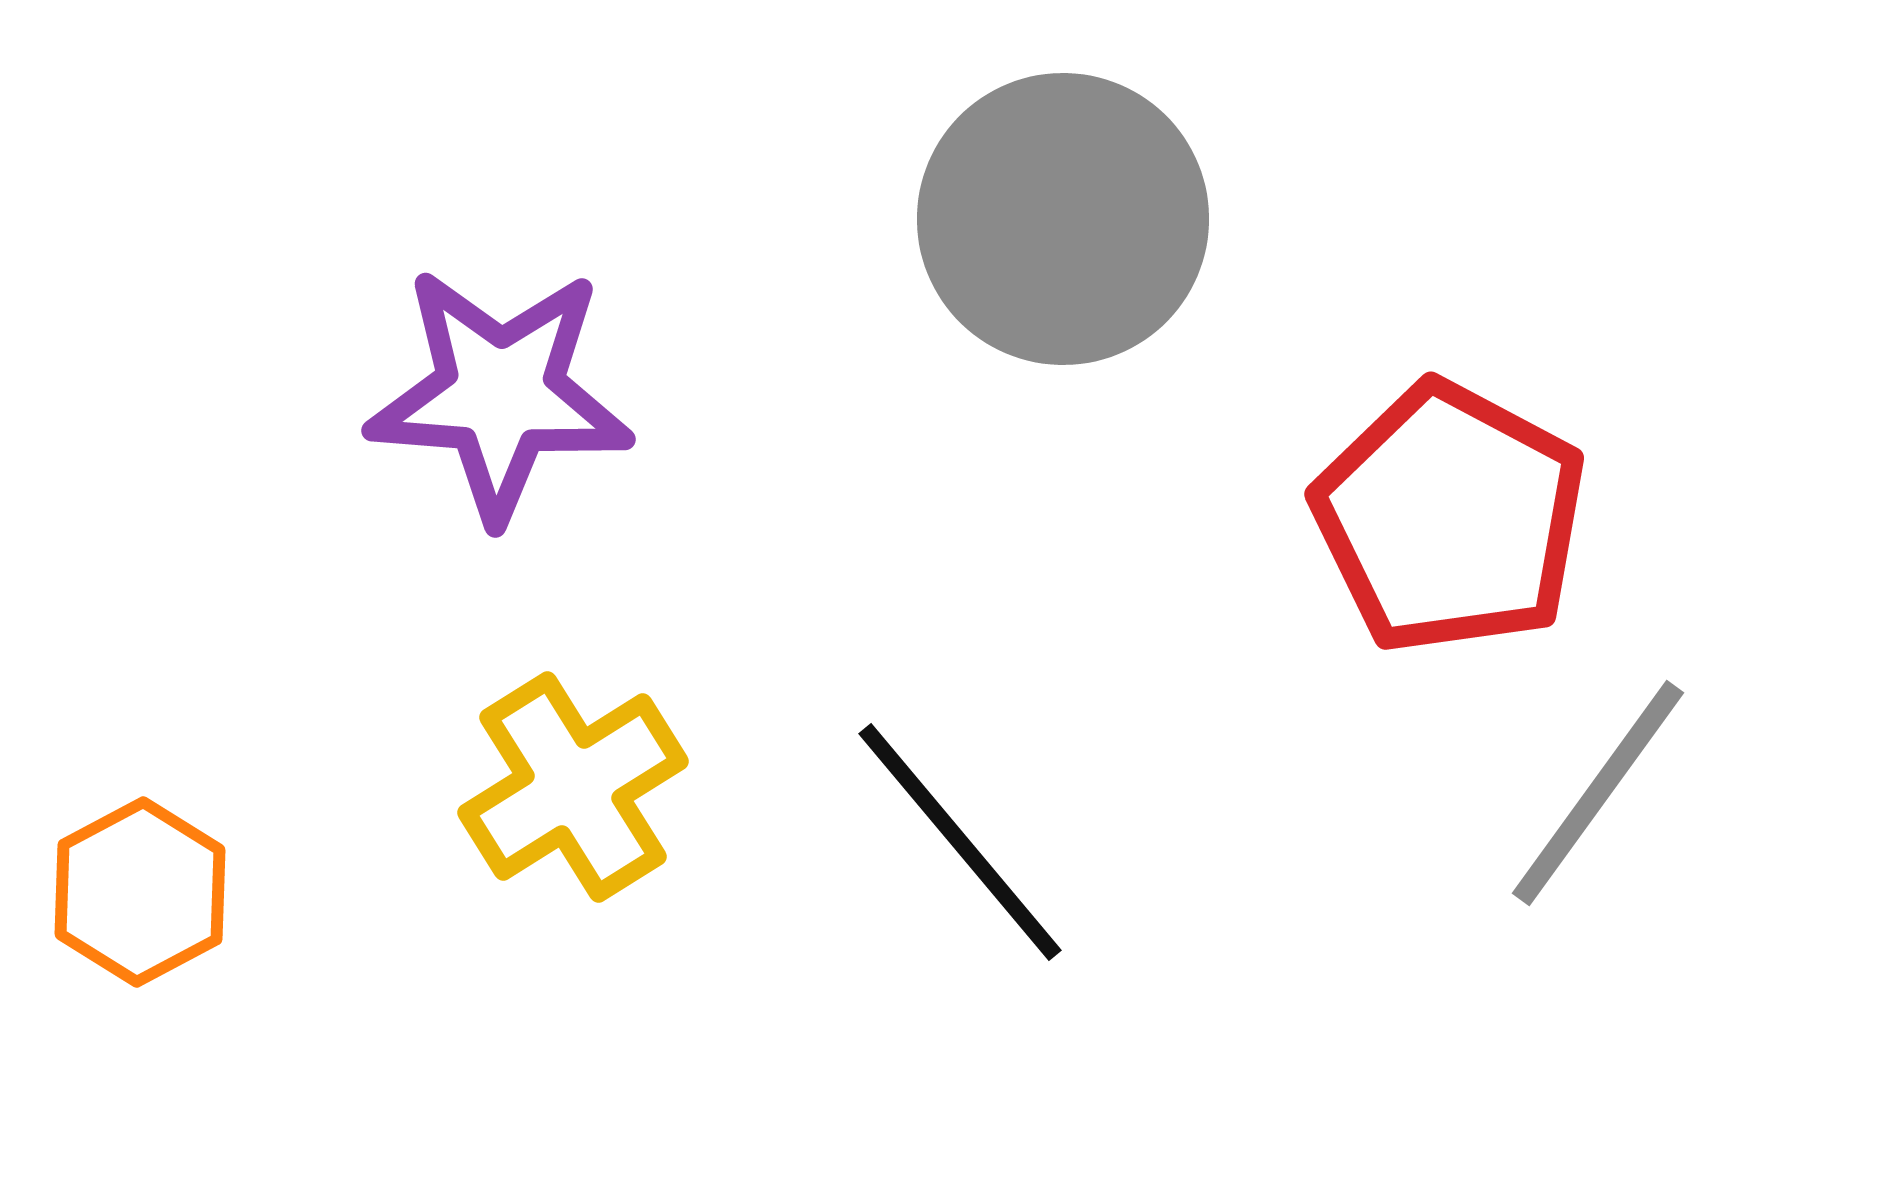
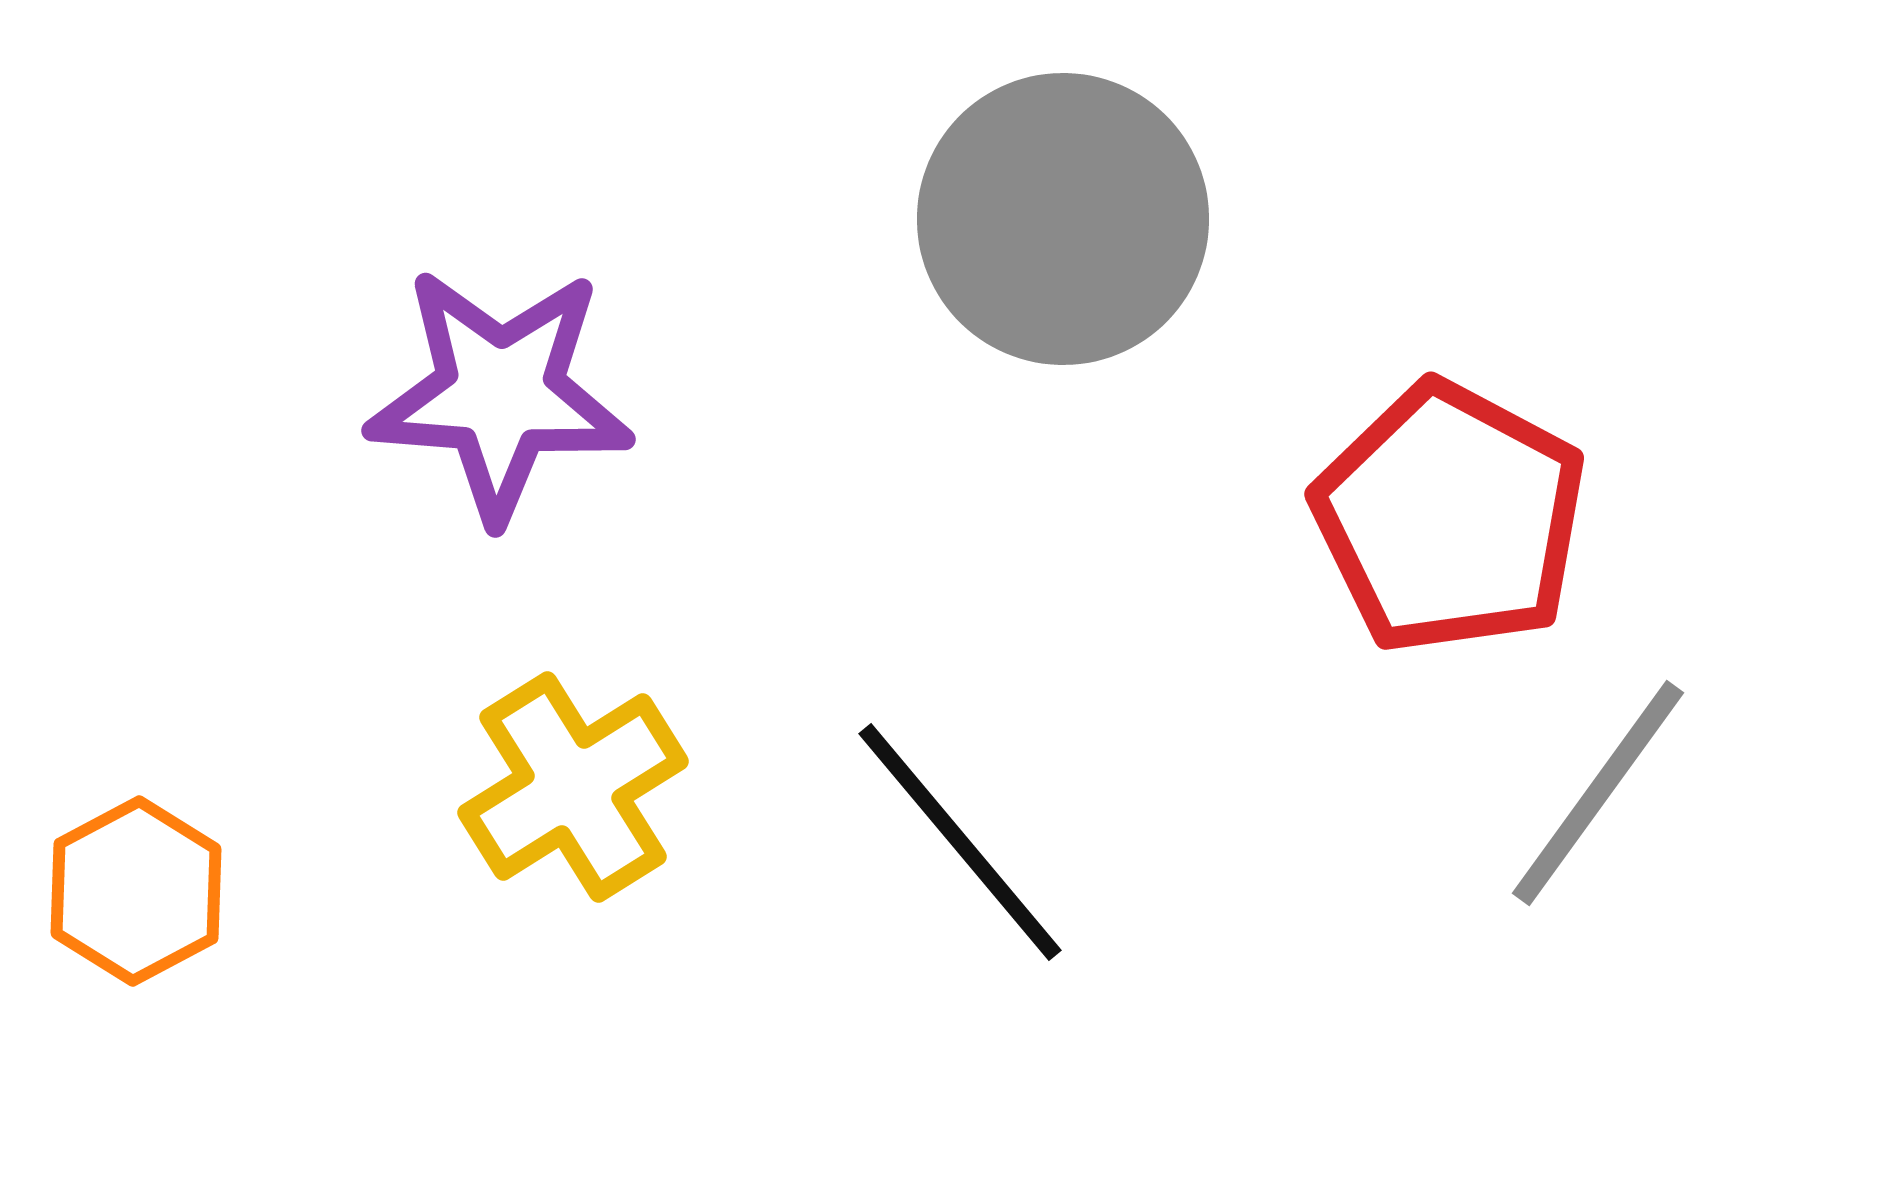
orange hexagon: moved 4 px left, 1 px up
